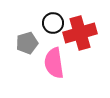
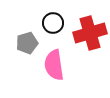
red cross: moved 10 px right
pink semicircle: moved 2 px down
